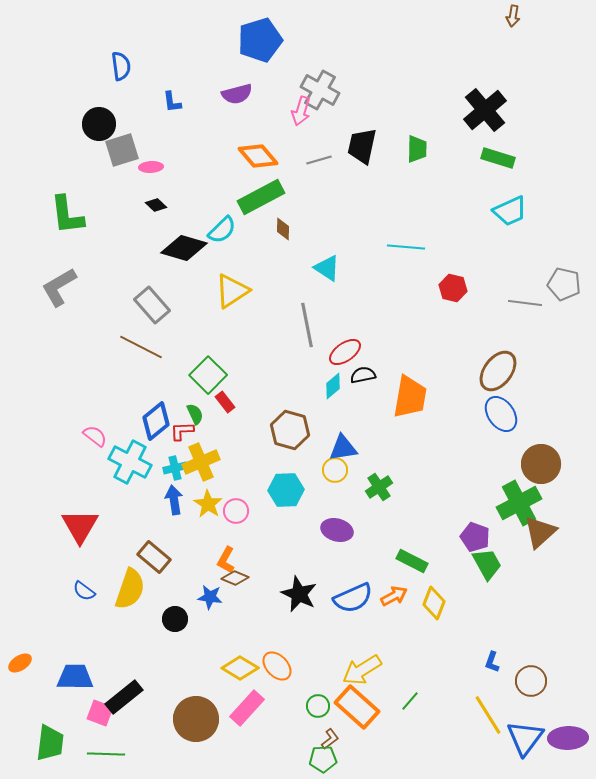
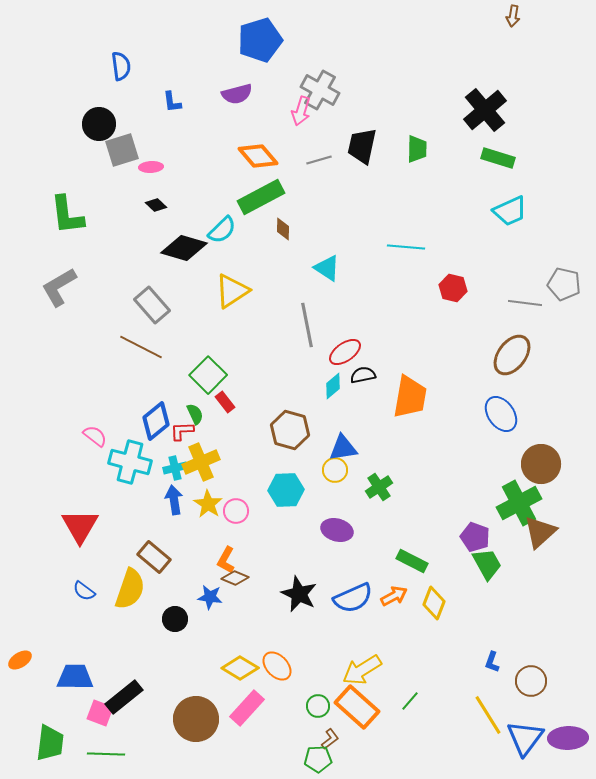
brown ellipse at (498, 371): moved 14 px right, 16 px up
cyan cross at (130, 462): rotated 12 degrees counterclockwise
orange ellipse at (20, 663): moved 3 px up
green pentagon at (323, 759): moved 5 px left
